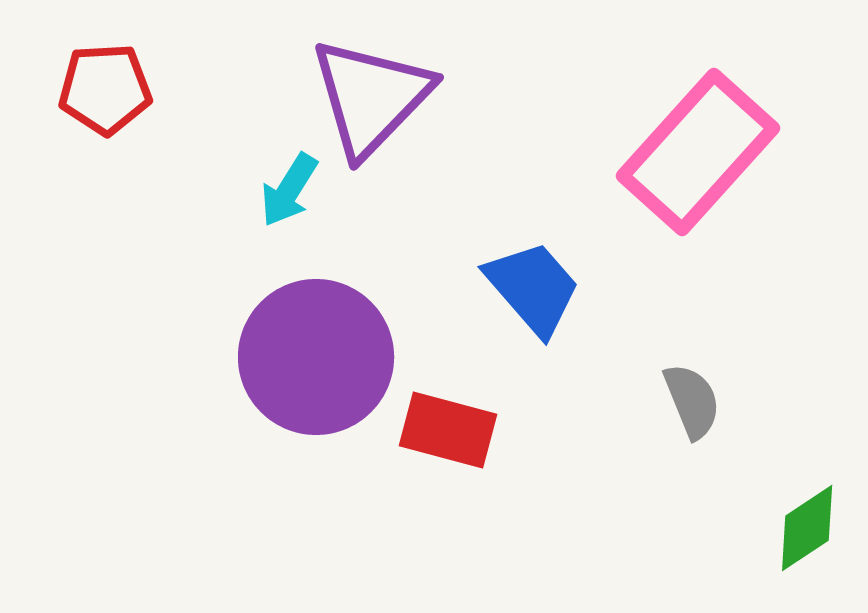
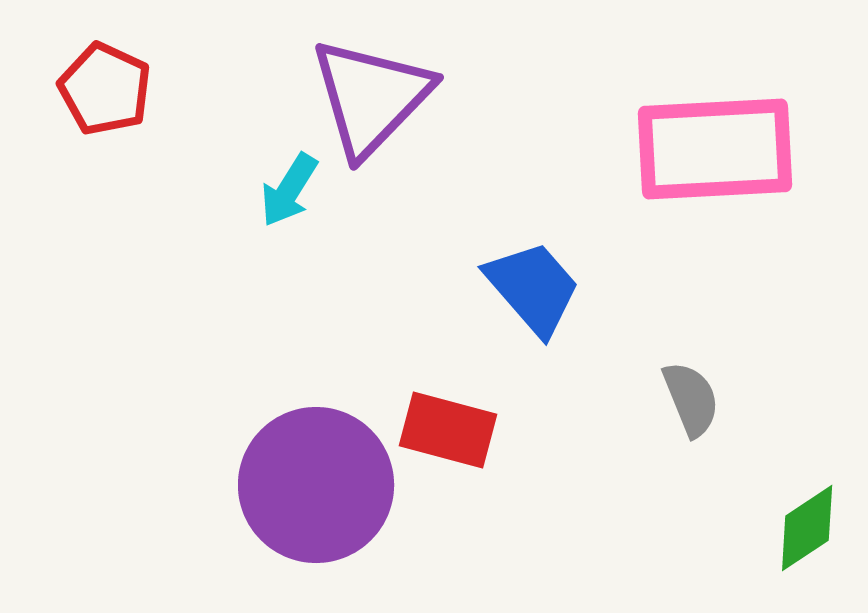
red pentagon: rotated 28 degrees clockwise
pink rectangle: moved 17 px right, 3 px up; rotated 45 degrees clockwise
purple circle: moved 128 px down
gray semicircle: moved 1 px left, 2 px up
